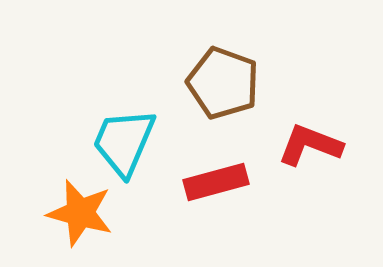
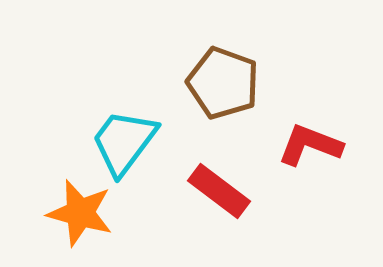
cyan trapezoid: rotated 14 degrees clockwise
red rectangle: moved 3 px right, 9 px down; rotated 52 degrees clockwise
